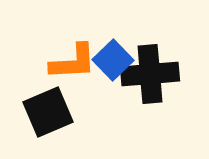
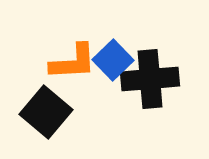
black cross: moved 5 px down
black square: moved 2 px left; rotated 27 degrees counterclockwise
